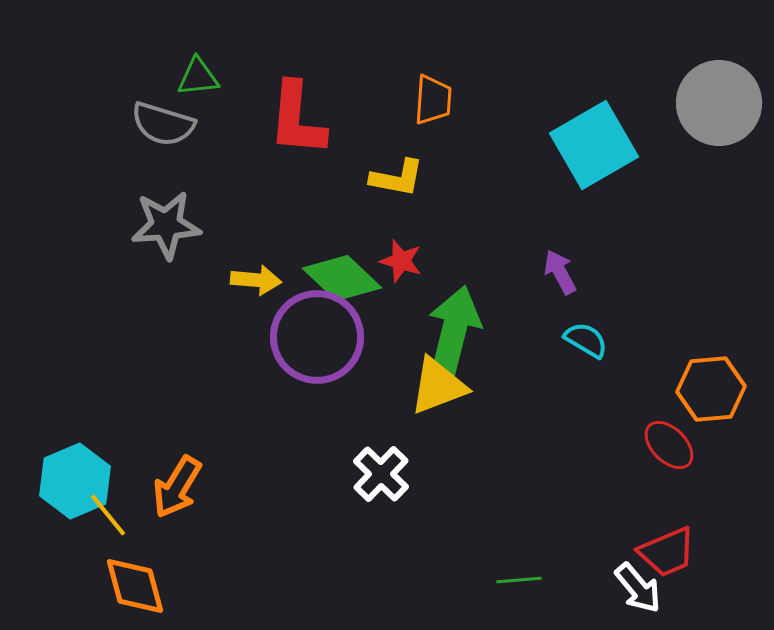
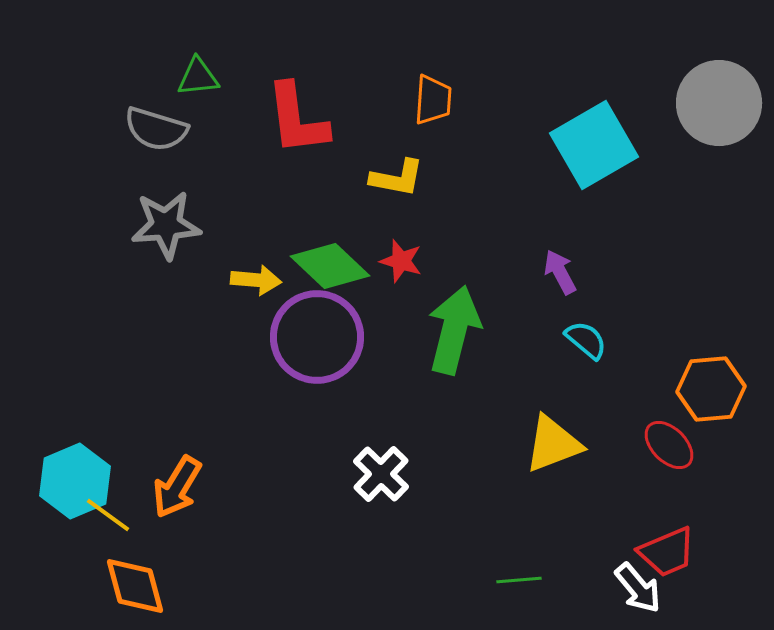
red L-shape: rotated 12 degrees counterclockwise
gray semicircle: moved 7 px left, 5 px down
green diamond: moved 12 px left, 12 px up
cyan semicircle: rotated 9 degrees clockwise
yellow triangle: moved 115 px right, 58 px down
yellow line: rotated 15 degrees counterclockwise
